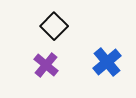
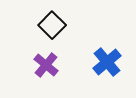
black square: moved 2 px left, 1 px up
